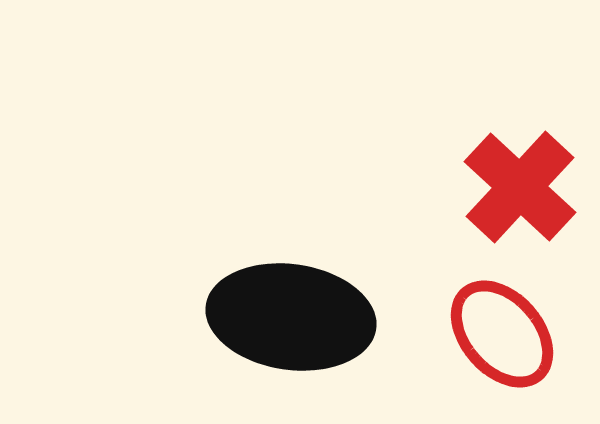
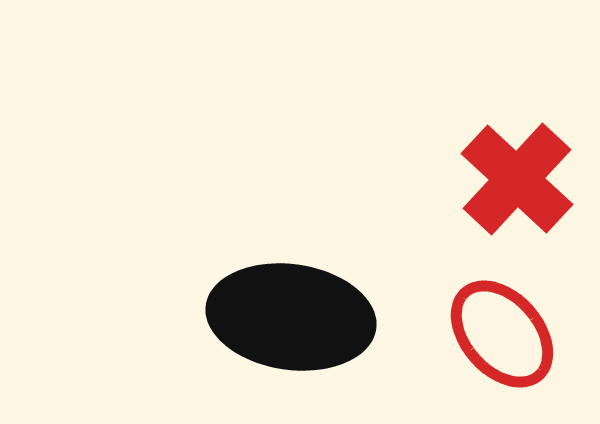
red cross: moved 3 px left, 8 px up
